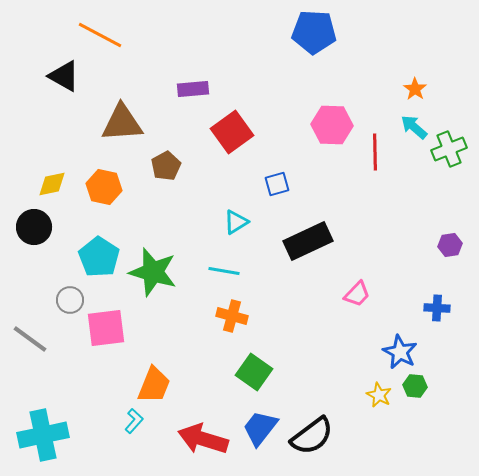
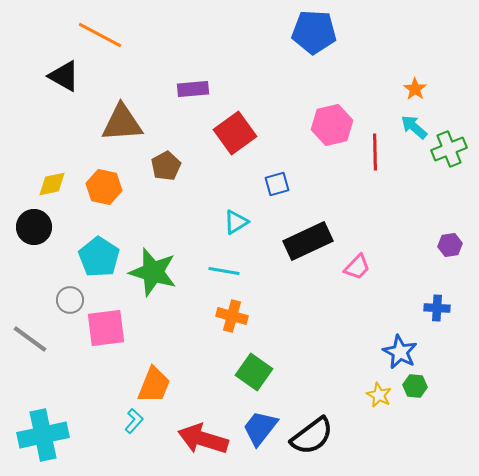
pink hexagon: rotated 15 degrees counterclockwise
red square: moved 3 px right, 1 px down
pink trapezoid: moved 27 px up
